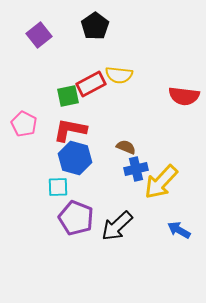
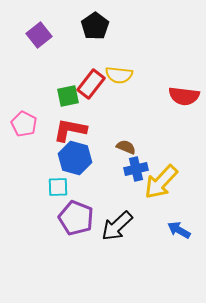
red rectangle: rotated 24 degrees counterclockwise
